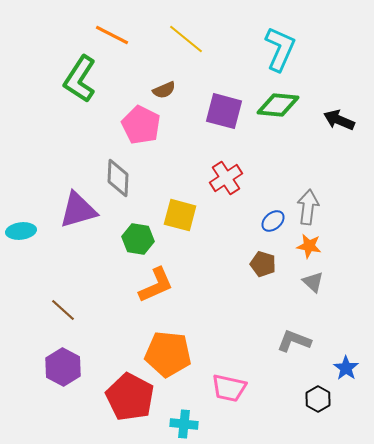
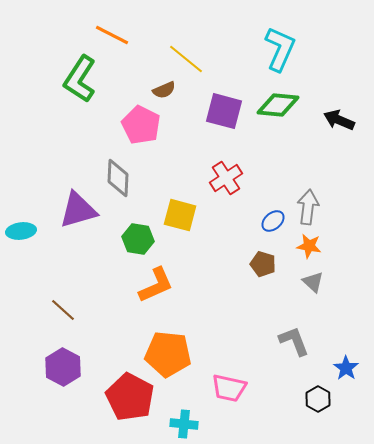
yellow line: moved 20 px down
gray L-shape: rotated 48 degrees clockwise
